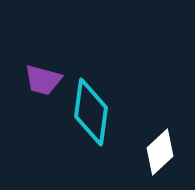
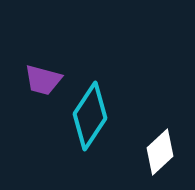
cyan diamond: moved 1 px left, 4 px down; rotated 26 degrees clockwise
